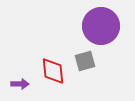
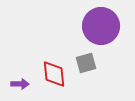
gray square: moved 1 px right, 2 px down
red diamond: moved 1 px right, 3 px down
